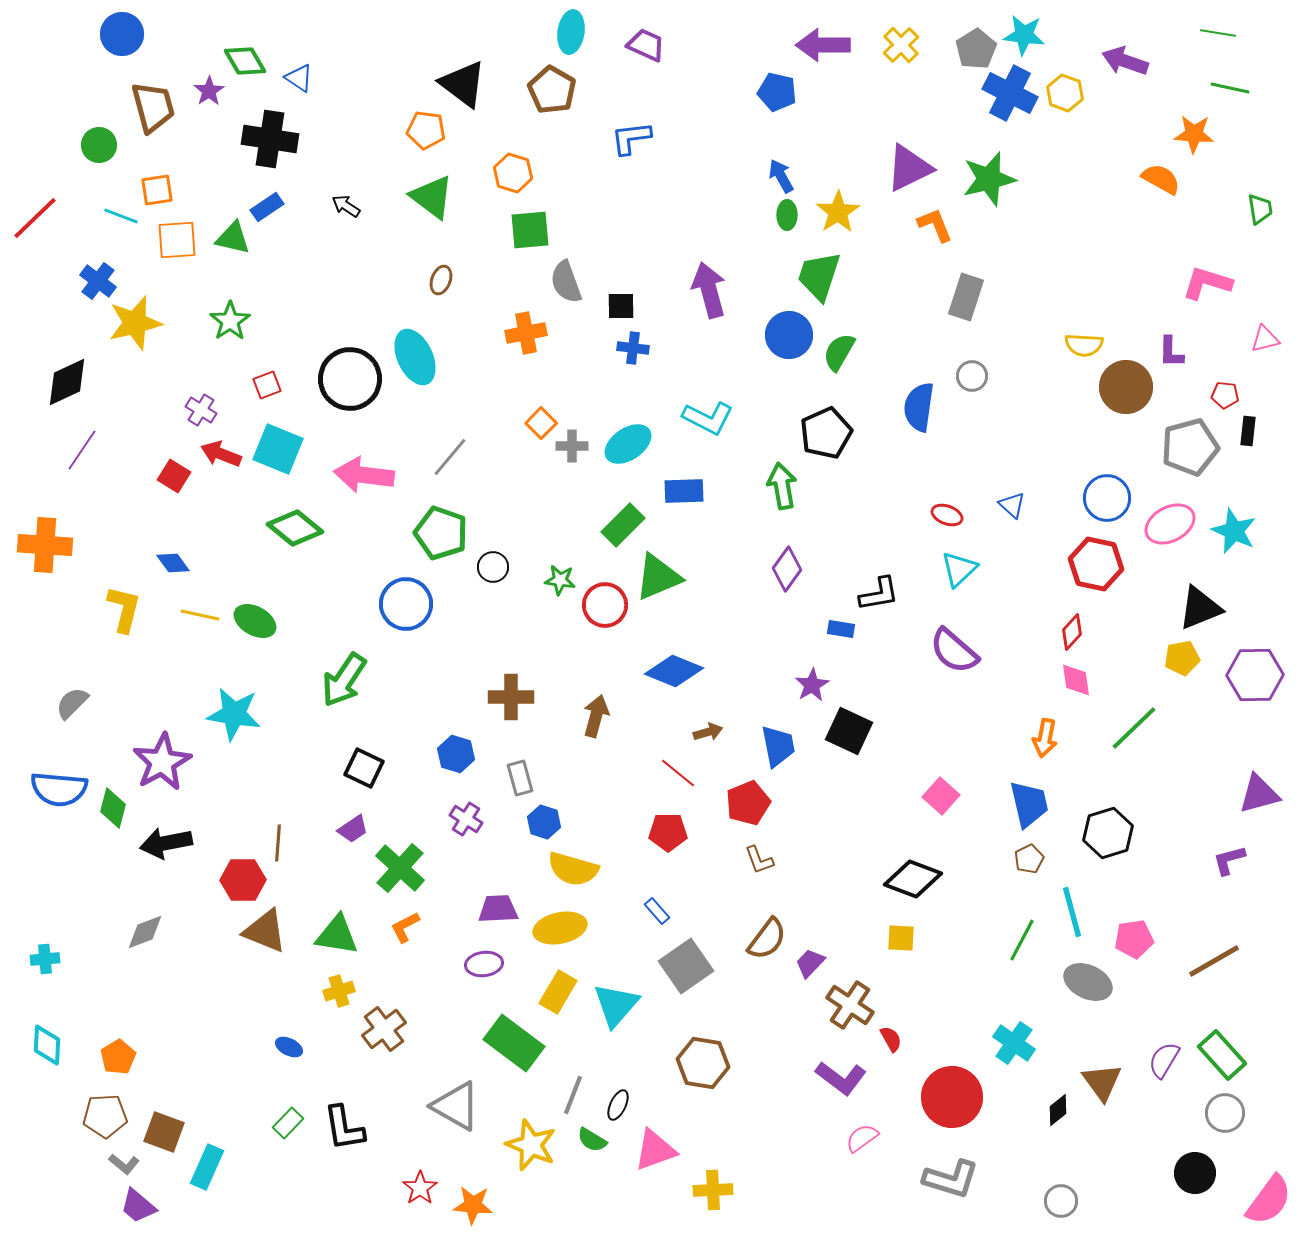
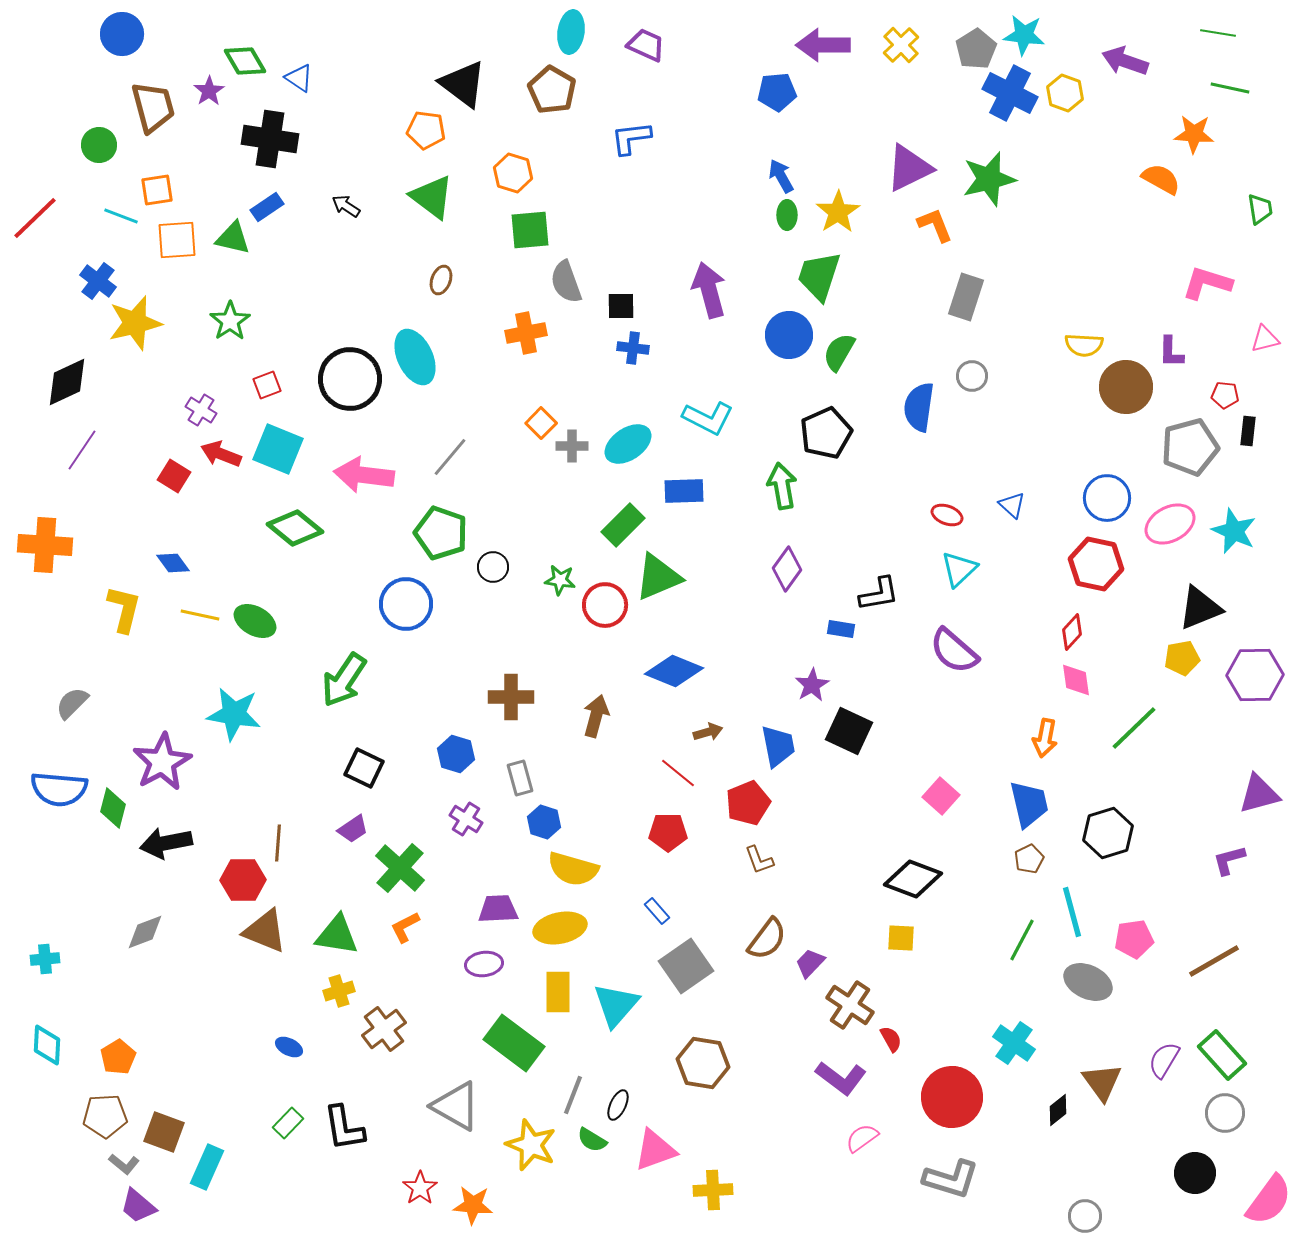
blue pentagon at (777, 92): rotated 18 degrees counterclockwise
yellow rectangle at (558, 992): rotated 30 degrees counterclockwise
gray circle at (1061, 1201): moved 24 px right, 15 px down
